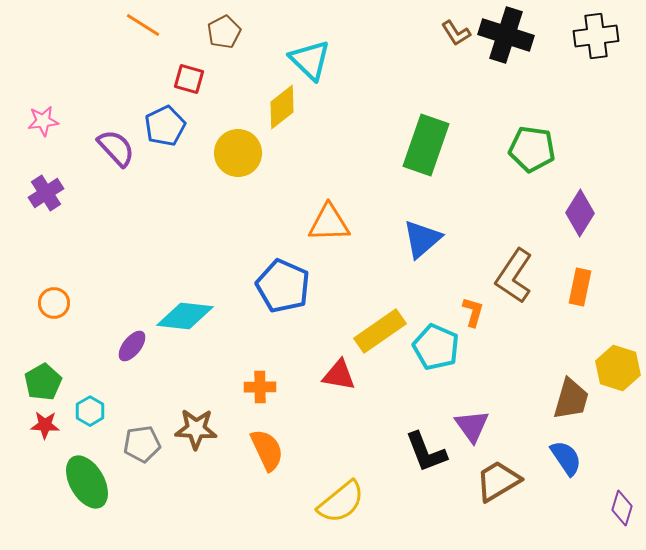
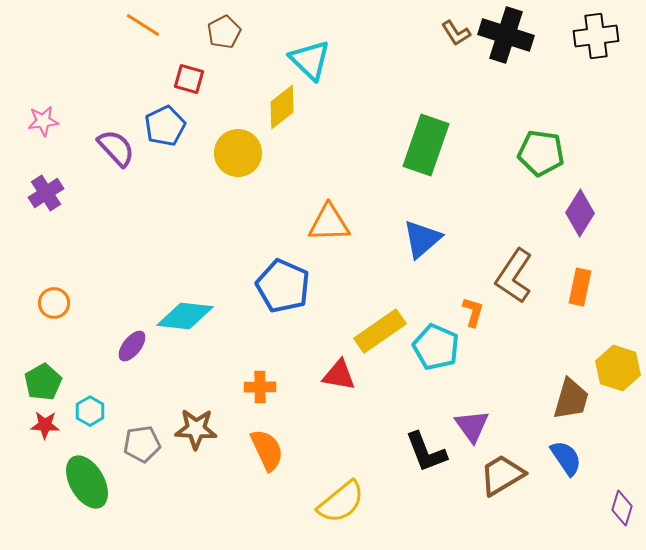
green pentagon at (532, 149): moved 9 px right, 4 px down
brown trapezoid at (498, 481): moved 4 px right, 6 px up
